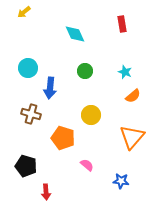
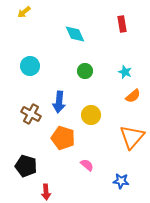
cyan circle: moved 2 px right, 2 px up
blue arrow: moved 9 px right, 14 px down
brown cross: rotated 12 degrees clockwise
